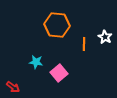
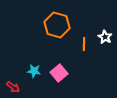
orange hexagon: rotated 10 degrees clockwise
cyan star: moved 2 px left, 9 px down
